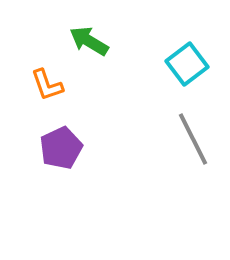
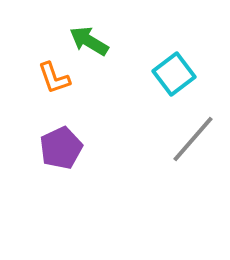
cyan square: moved 13 px left, 10 px down
orange L-shape: moved 7 px right, 7 px up
gray line: rotated 68 degrees clockwise
